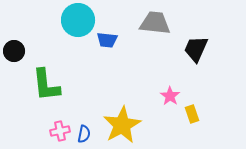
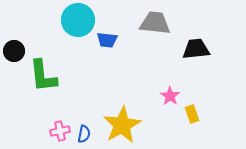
black trapezoid: rotated 60 degrees clockwise
green L-shape: moved 3 px left, 9 px up
